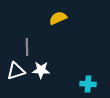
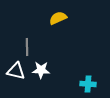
white triangle: rotated 30 degrees clockwise
